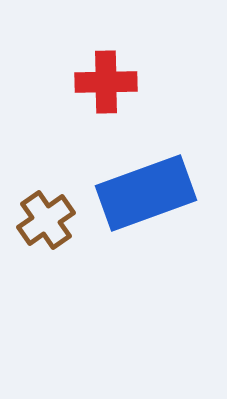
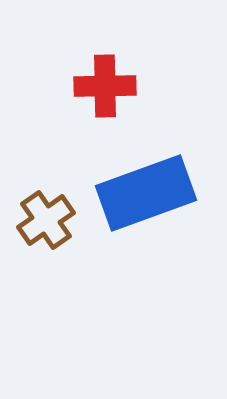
red cross: moved 1 px left, 4 px down
